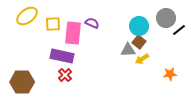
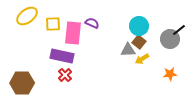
gray circle: moved 4 px right, 21 px down
brown hexagon: moved 1 px down
